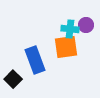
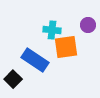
purple circle: moved 2 px right
cyan cross: moved 18 px left, 1 px down
blue rectangle: rotated 36 degrees counterclockwise
